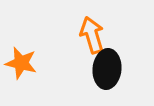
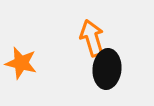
orange arrow: moved 3 px down
